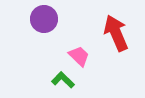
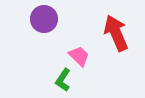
green L-shape: rotated 100 degrees counterclockwise
